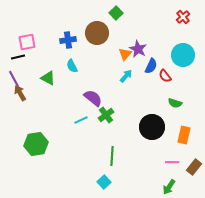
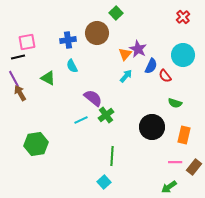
pink line: moved 3 px right
green arrow: rotated 21 degrees clockwise
